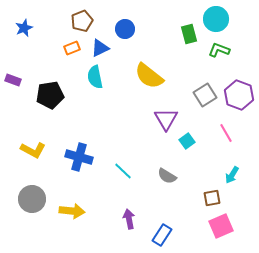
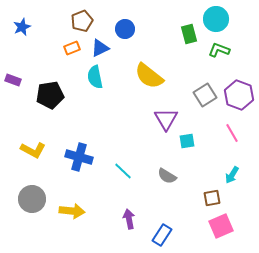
blue star: moved 2 px left, 1 px up
pink line: moved 6 px right
cyan square: rotated 28 degrees clockwise
